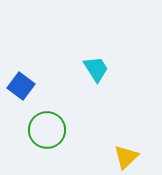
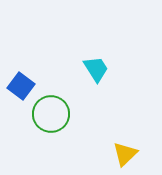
green circle: moved 4 px right, 16 px up
yellow triangle: moved 1 px left, 3 px up
